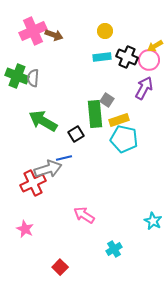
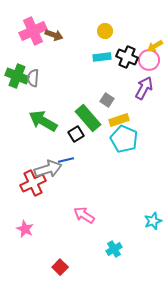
green rectangle: moved 7 px left, 4 px down; rotated 36 degrees counterclockwise
cyan pentagon: rotated 12 degrees clockwise
blue line: moved 2 px right, 2 px down
cyan star: rotated 24 degrees clockwise
